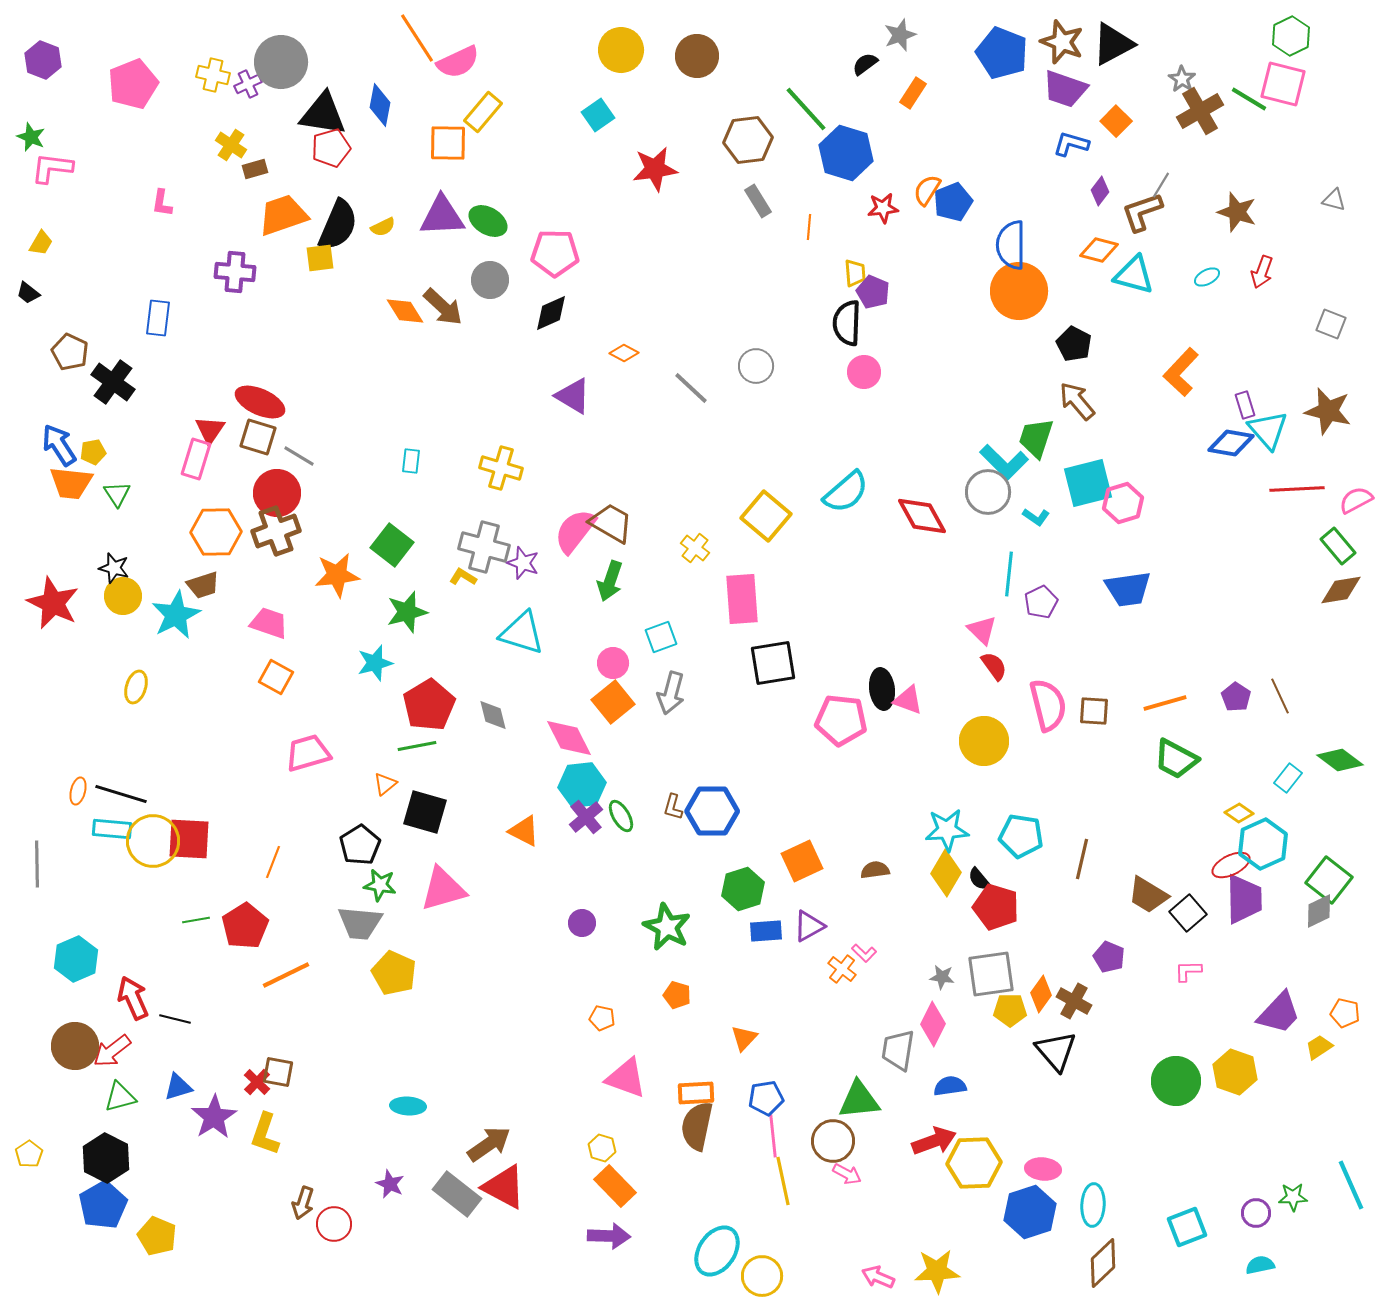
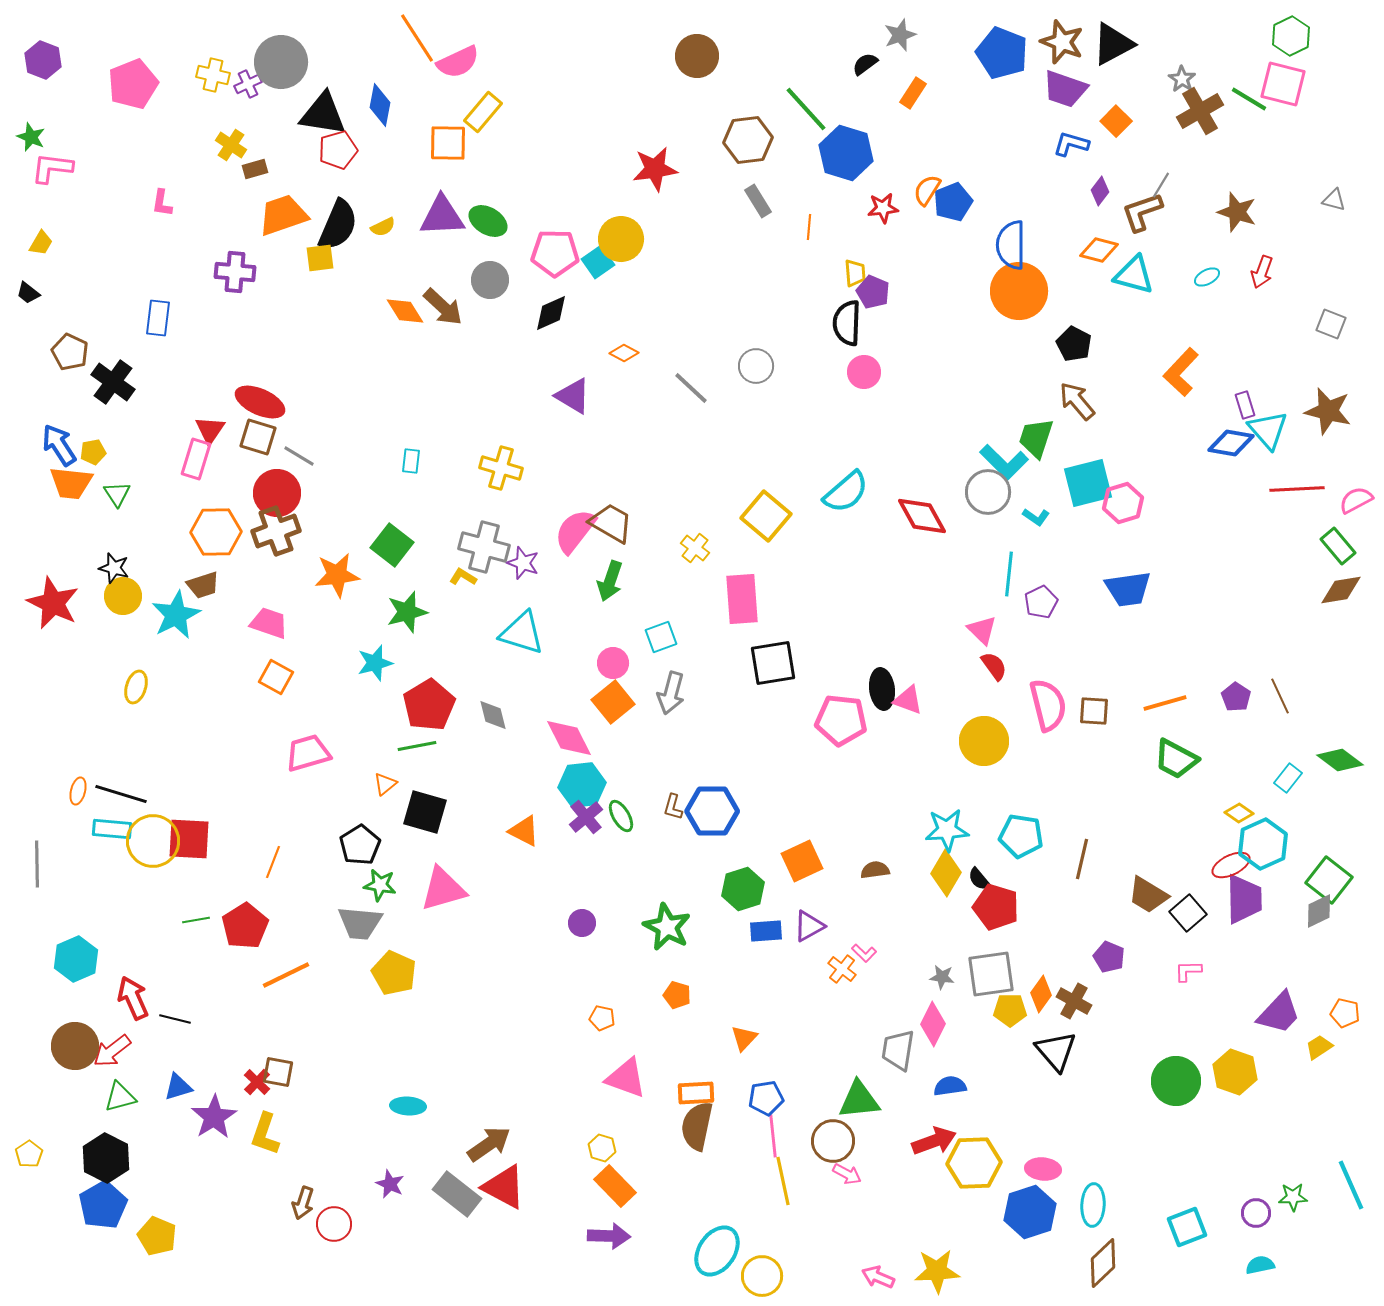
yellow circle at (621, 50): moved 189 px down
cyan square at (598, 115): moved 147 px down
red pentagon at (331, 148): moved 7 px right, 2 px down
